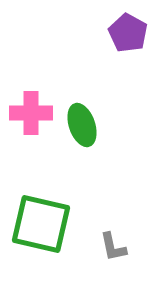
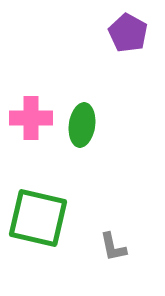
pink cross: moved 5 px down
green ellipse: rotated 27 degrees clockwise
green square: moved 3 px left, 6 px up
